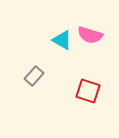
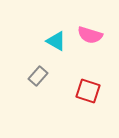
cyan triangle: moved 6 px left, 1 px down
gray rectangle: moved 4 px right
